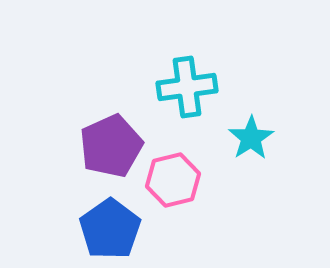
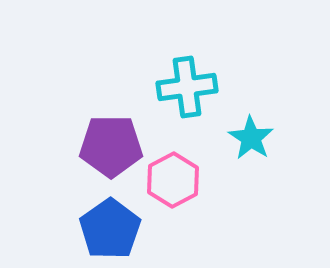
cyan star: rotated 6 degrees counterclockwise
purple pentagon: rotated 24 degrees clockwise
pink hexagon: rotated 14 degrees counterclockwise
